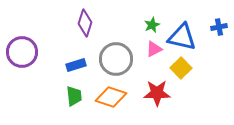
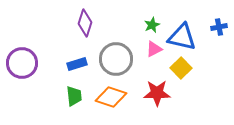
purple circle: moved 11 px down
blue rectangle: moved 1 px right, 1 px up
